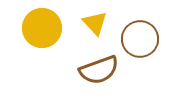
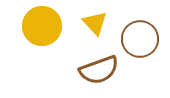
yellow circle: moved 2 px up
